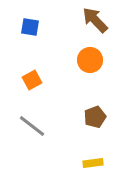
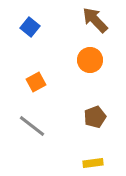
blue square: rotated 30 degrees clockwise
orange square: moved 4 px right, 2 px down
